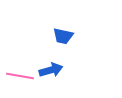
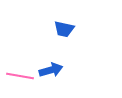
blue trapezoid: moved 1 px right, 7 px up
